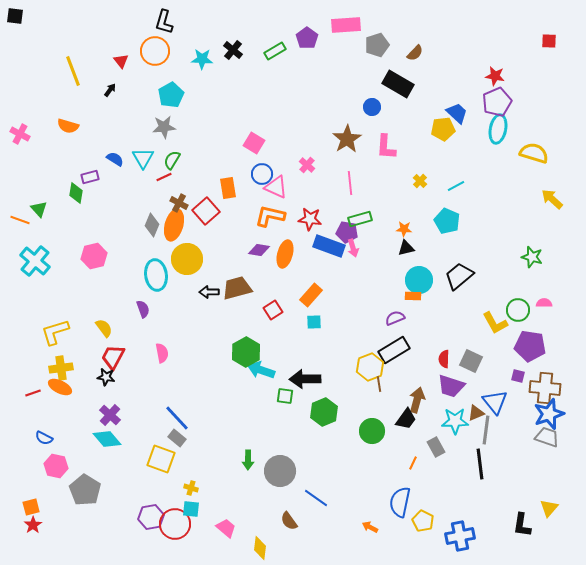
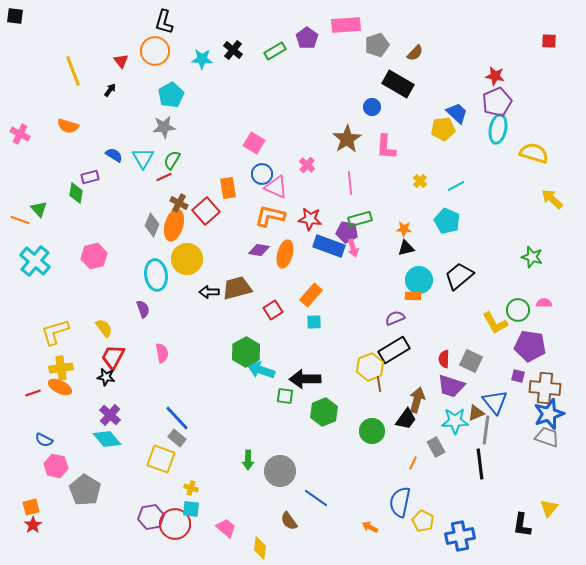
blue semicircle at (115, 159): moved 1 px left, 4 px up
blue semicircle at (44, 438): moved 2 px down
